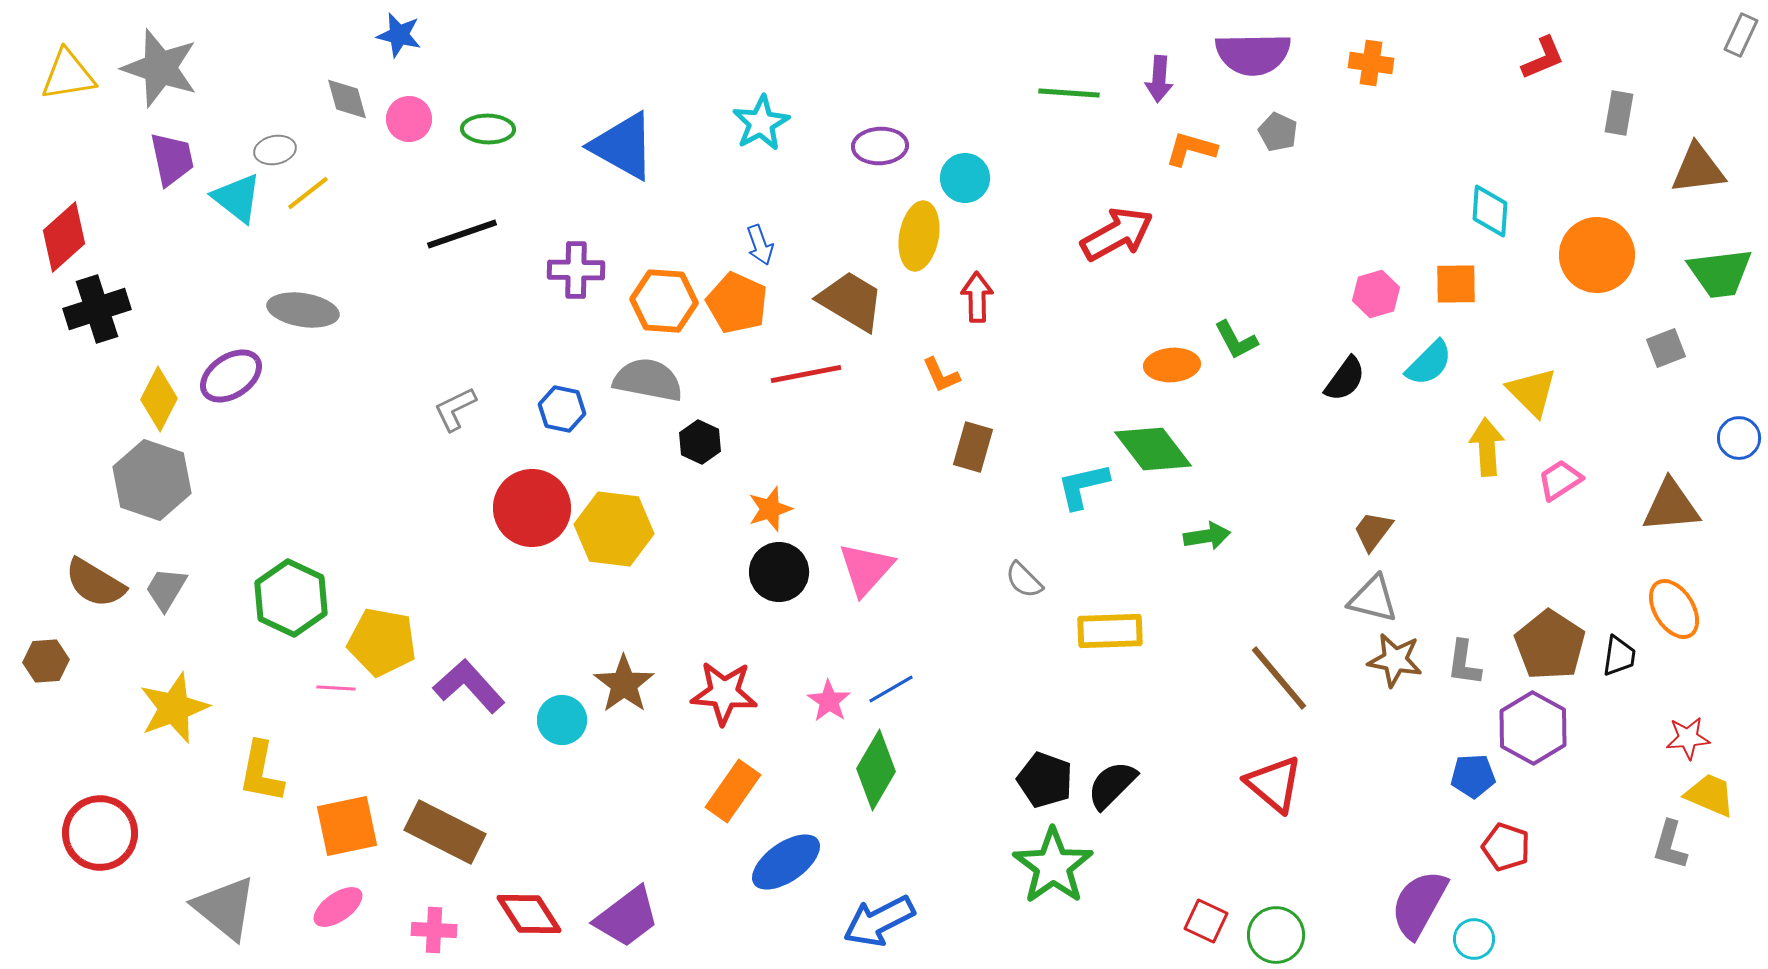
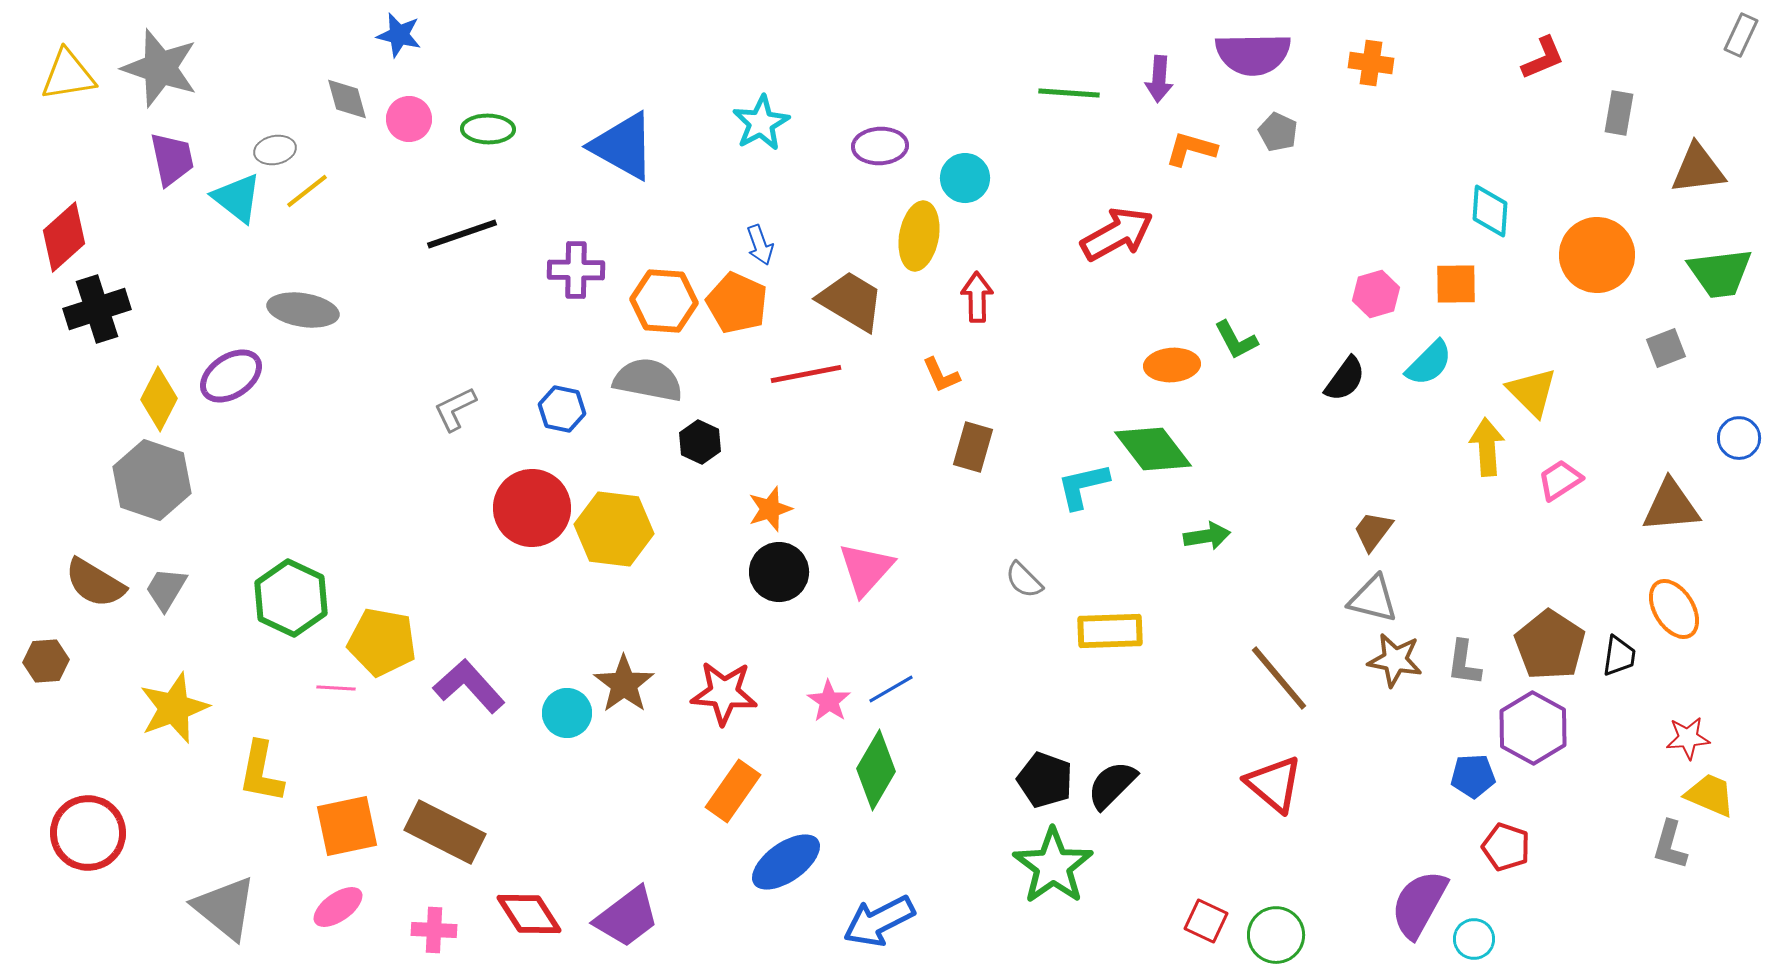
yellow line at (308, 193): moved 1 px left, 2 px up
cyan circle at (562, 720): moved 5 px right, 7 px up
red circle at (100, 833): moved 12 px left
